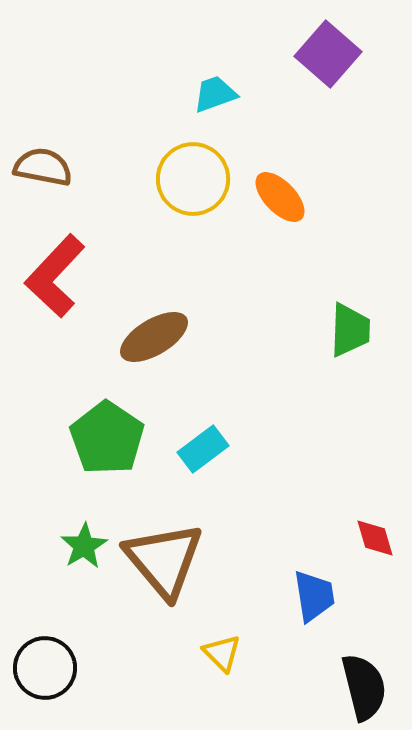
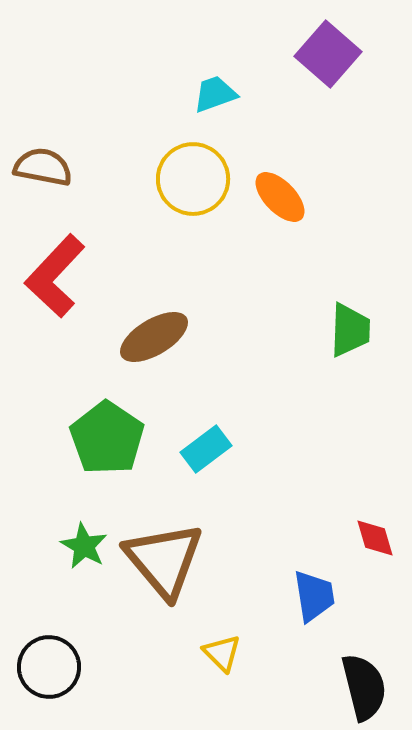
cyan rectangle: moved 3 px right
green star: rotated 12 degrees counterclockwise
black circle: moved 4 px right, 1 px up
